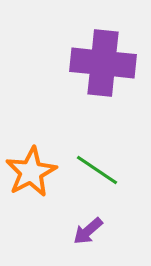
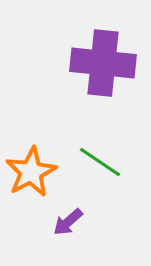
green line: moved 3 px right, 8 px up
purple arrow: moved 20 px left, 9 px up
